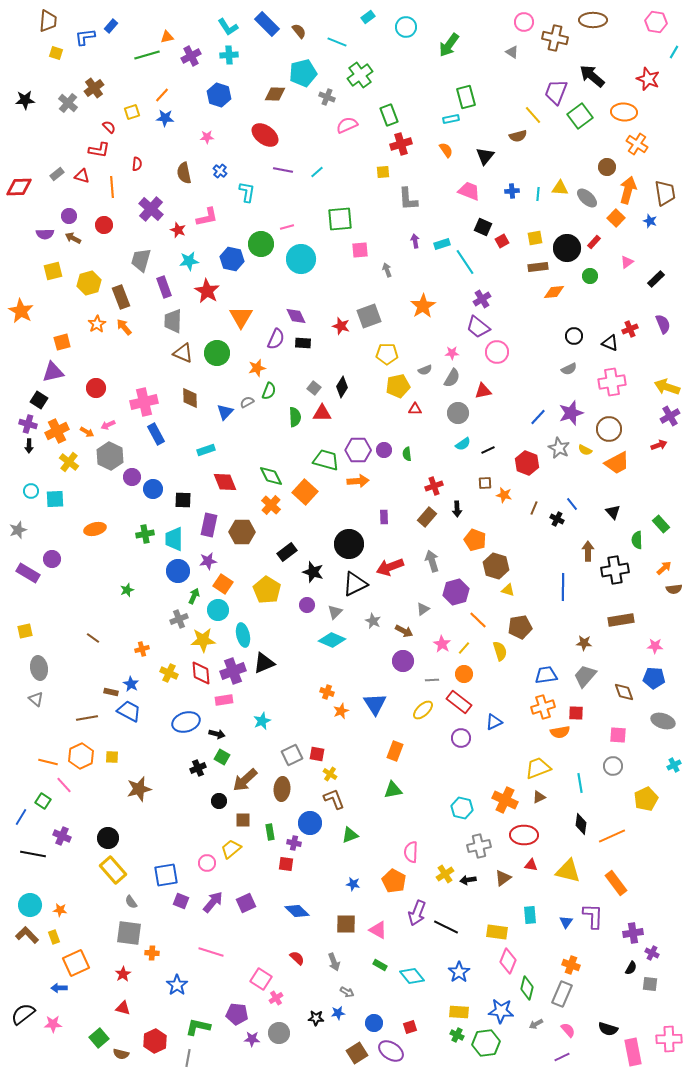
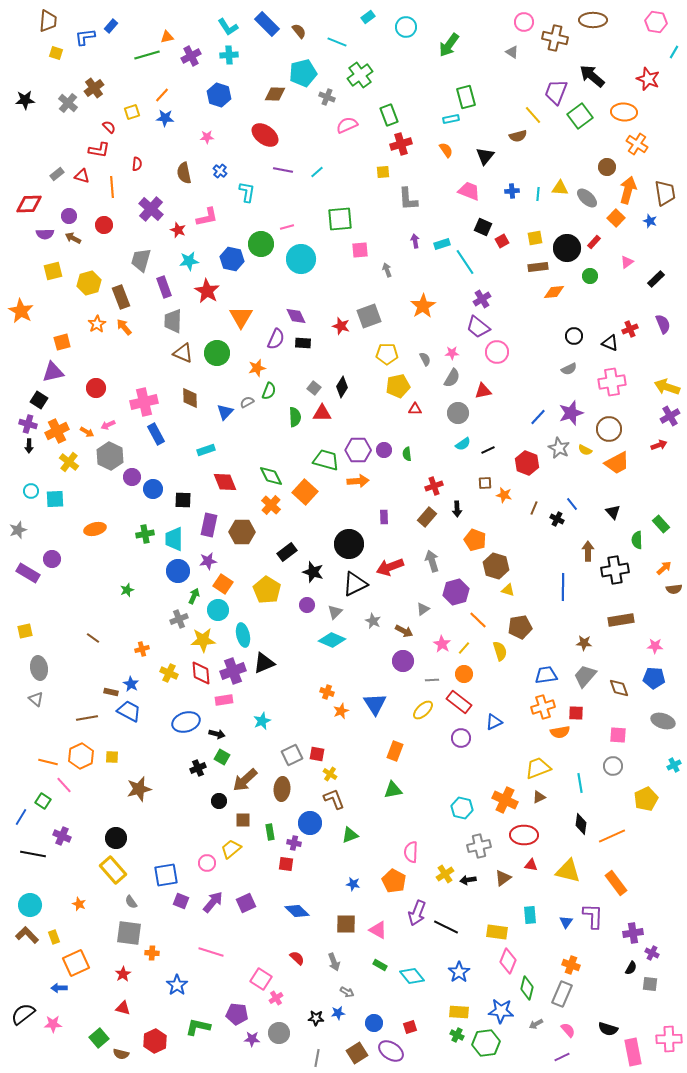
red diamond at (19, 187): moved 10 px right, 17 px down
gray semicircle at (425, 370): moved 11 px up; rotated 96 degrees counterclockwise
brown diamond at (624, 692): moved 5 px left, 4 px up
black circle at (108, 838): moved 8 px right
orange star at (60, 910): moved 19 px right, 6 px up; rotated 16 degrees clockwise
gray line at (188, 1058): moved 129 px right
